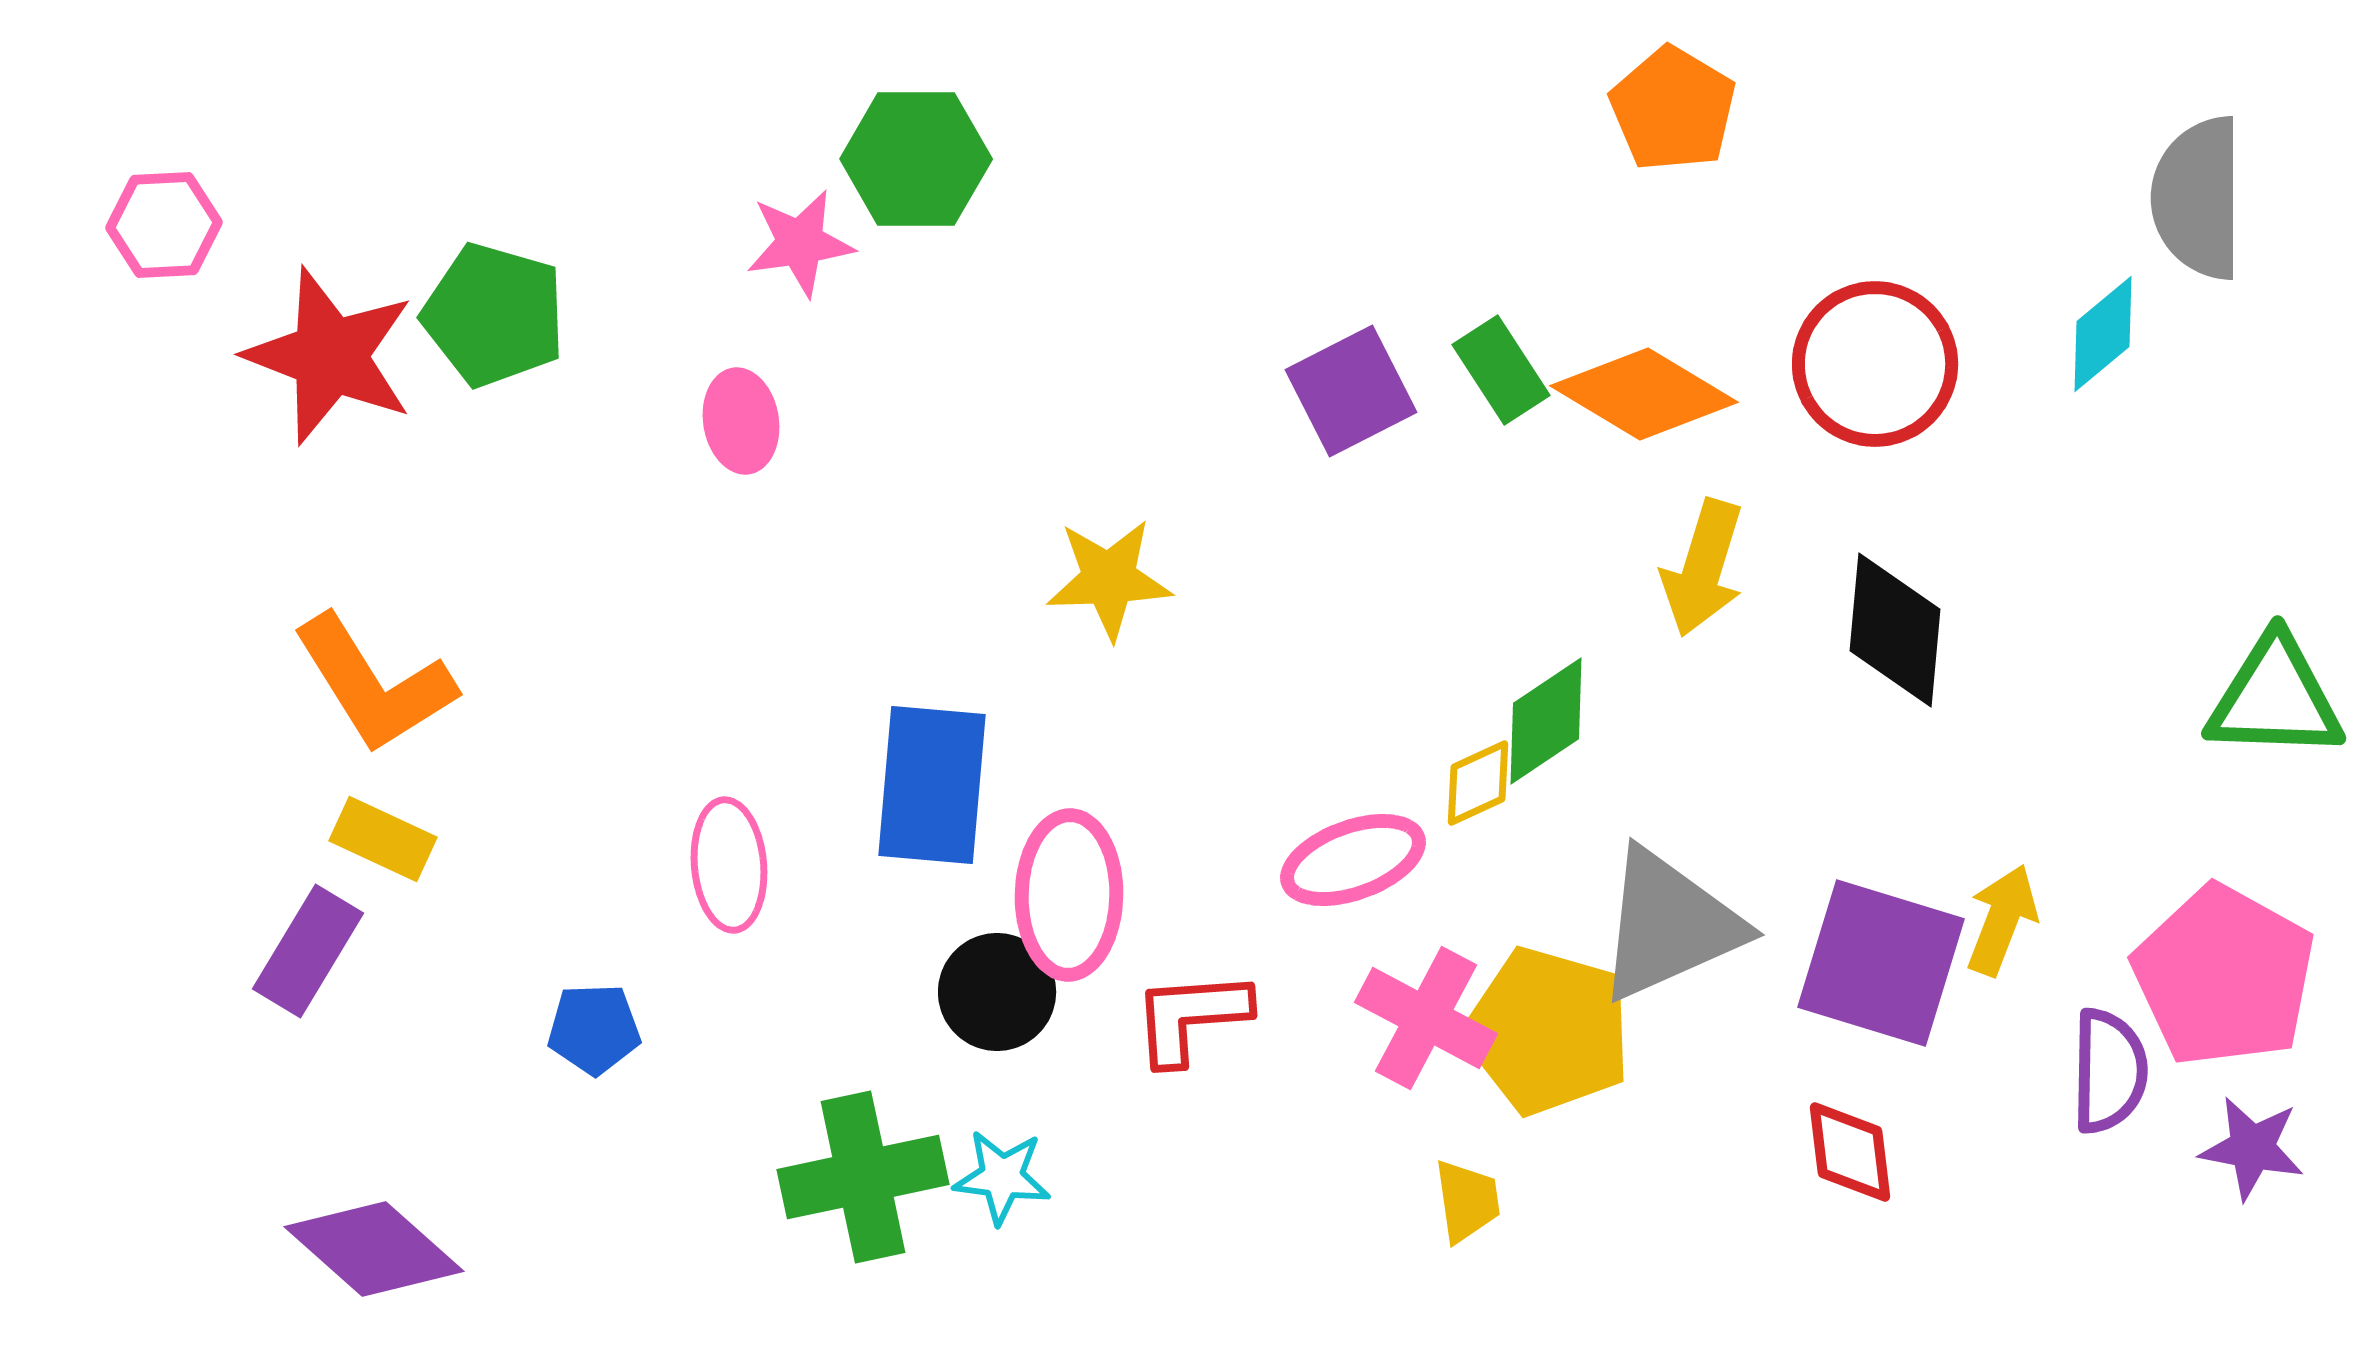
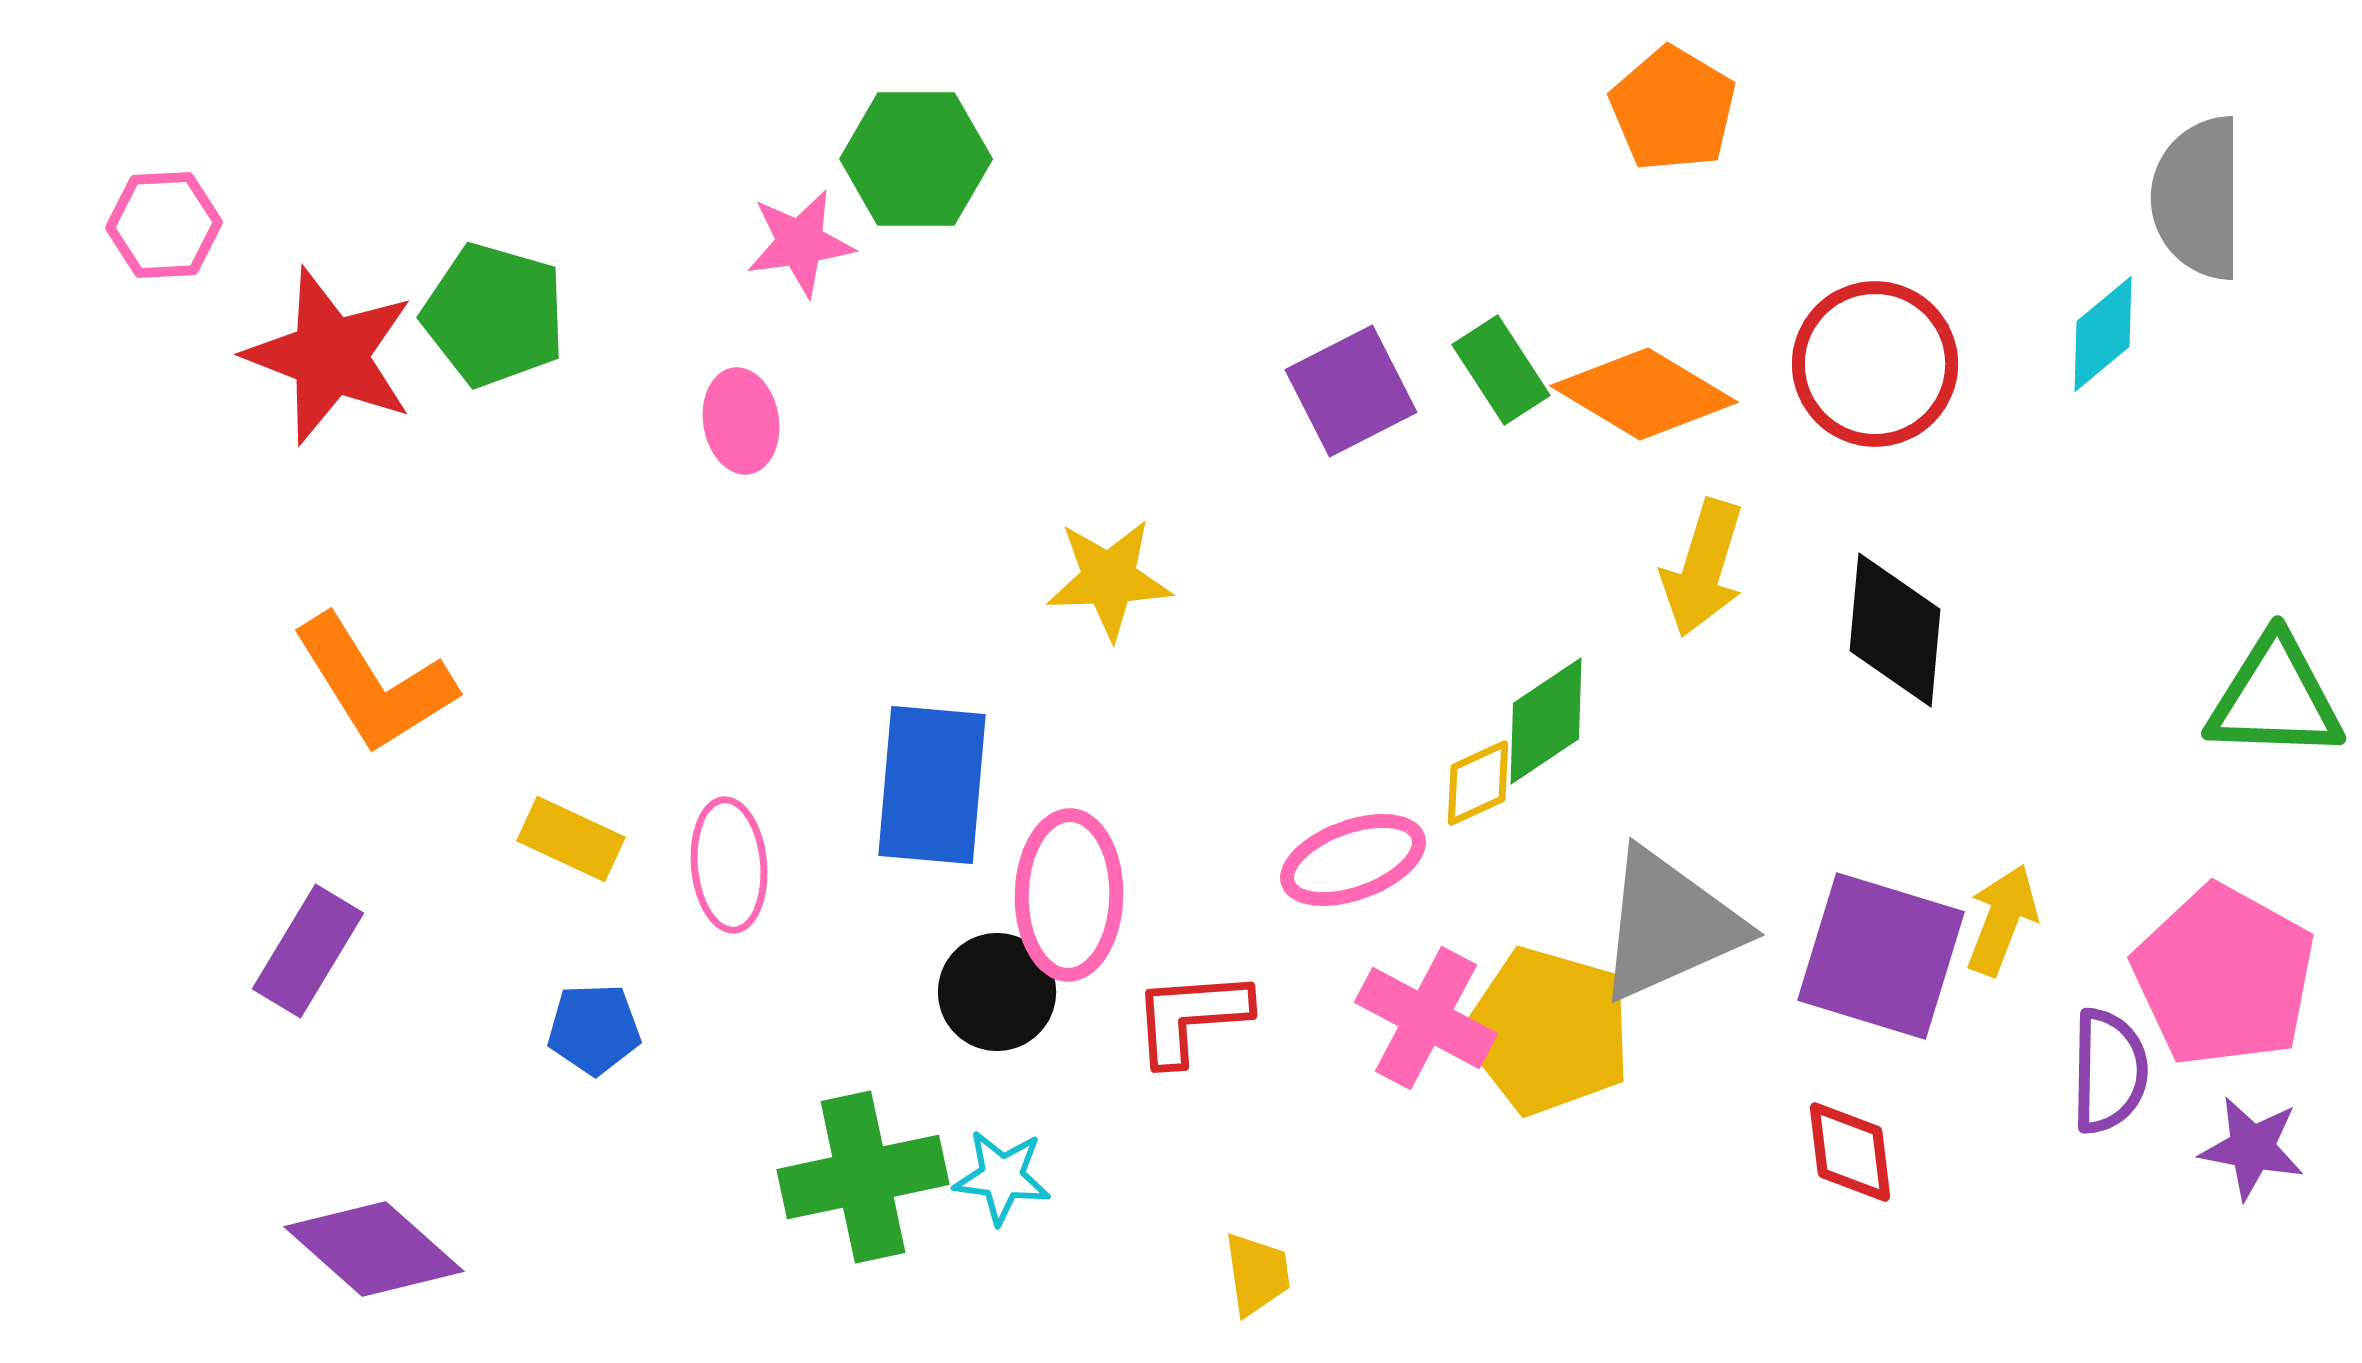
yellow rectangle at (383, 839): moved 188 px right
purple square at (1881, 963): moved 7 px up
yellow trapezoid at (1467, 1201): moved 210 px left, 73 px down
